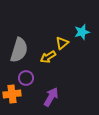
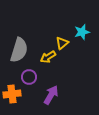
purple circle: moved 3 px right, 1 px up
purple arrow: moved 2 px up
